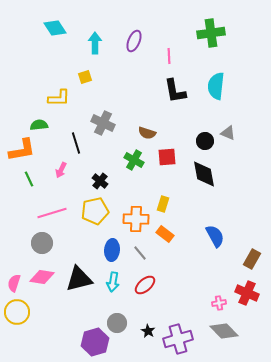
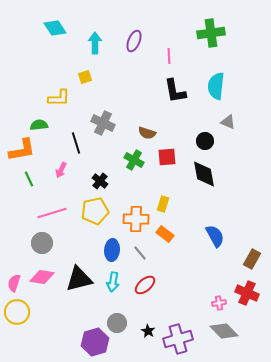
gray triangle at (228, 133): moved 11 px up
